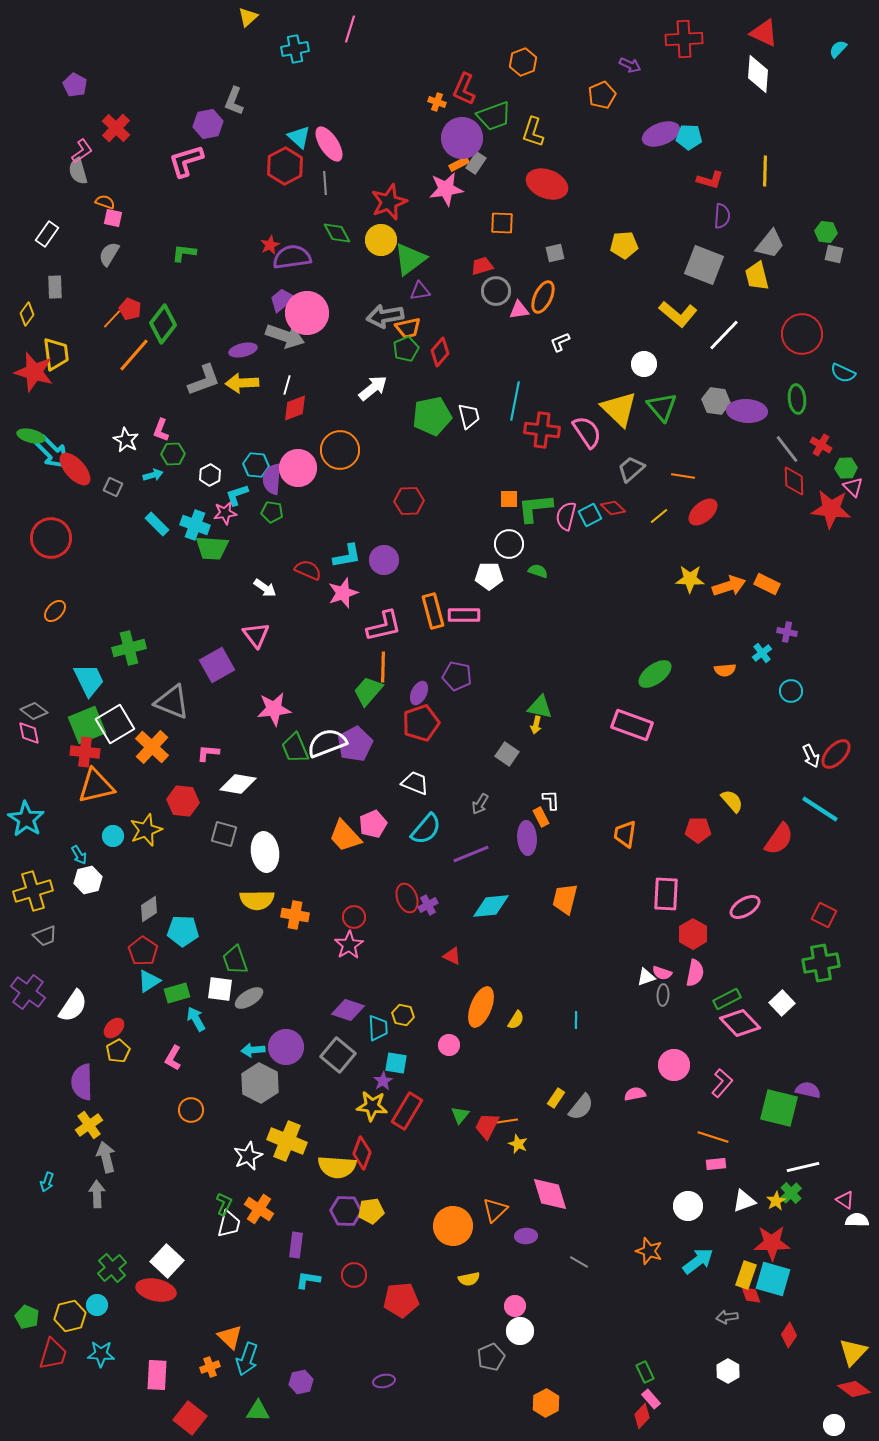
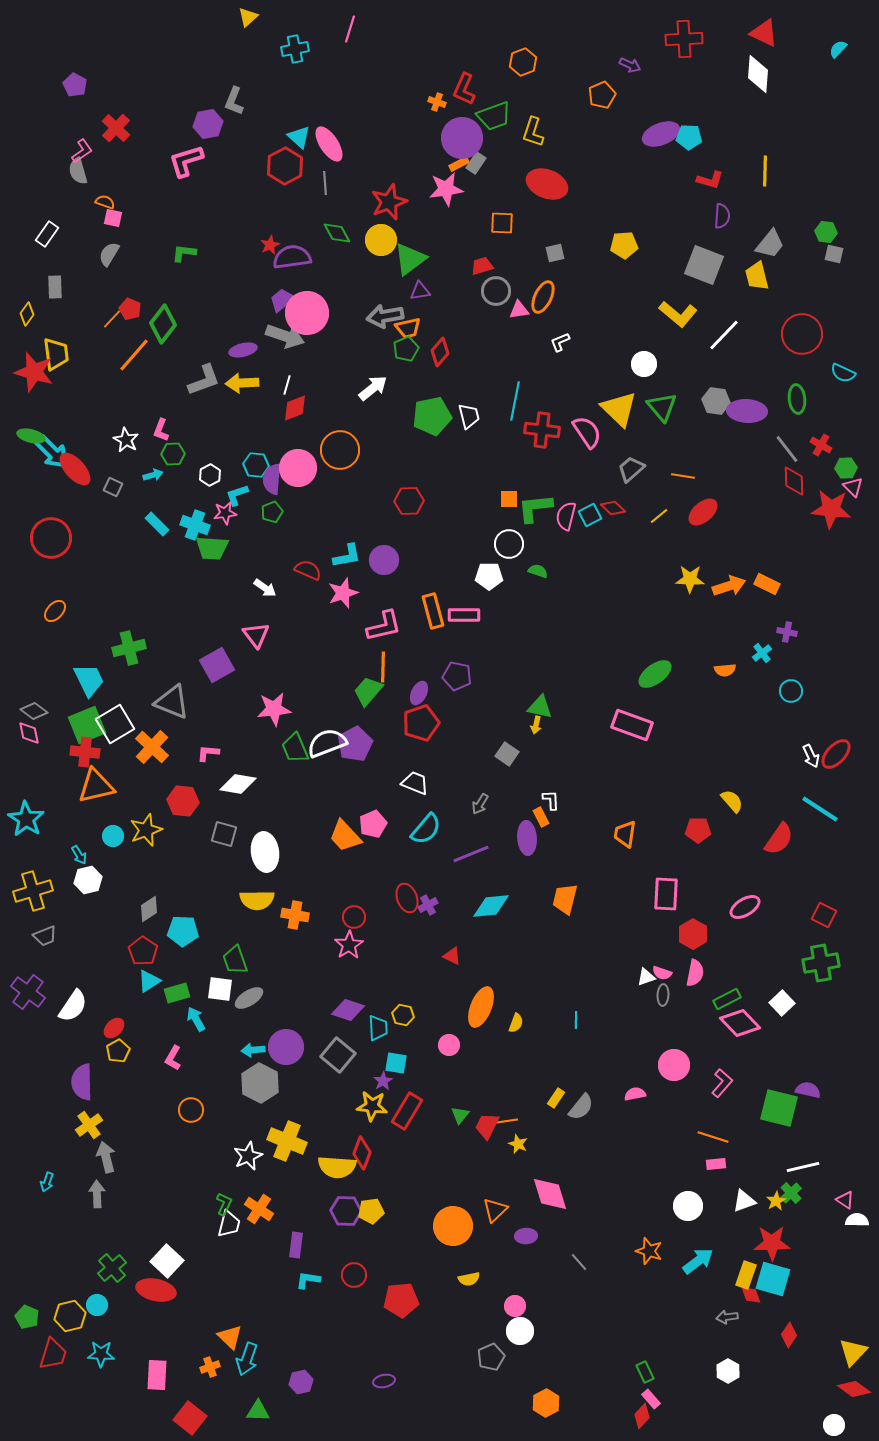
green pentagon at (272, 512): rotated 30 degrees counterclockwise
yellow semicircle at (516, 1020): moved 3 px down; rotated 12 degrees counterclockwise
gray line at (579, 1262): rotated 18 degrees clockwise
